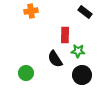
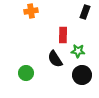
black rectangle: rotated 72 degrees clockwise
red rectangle: moved 2 px left
